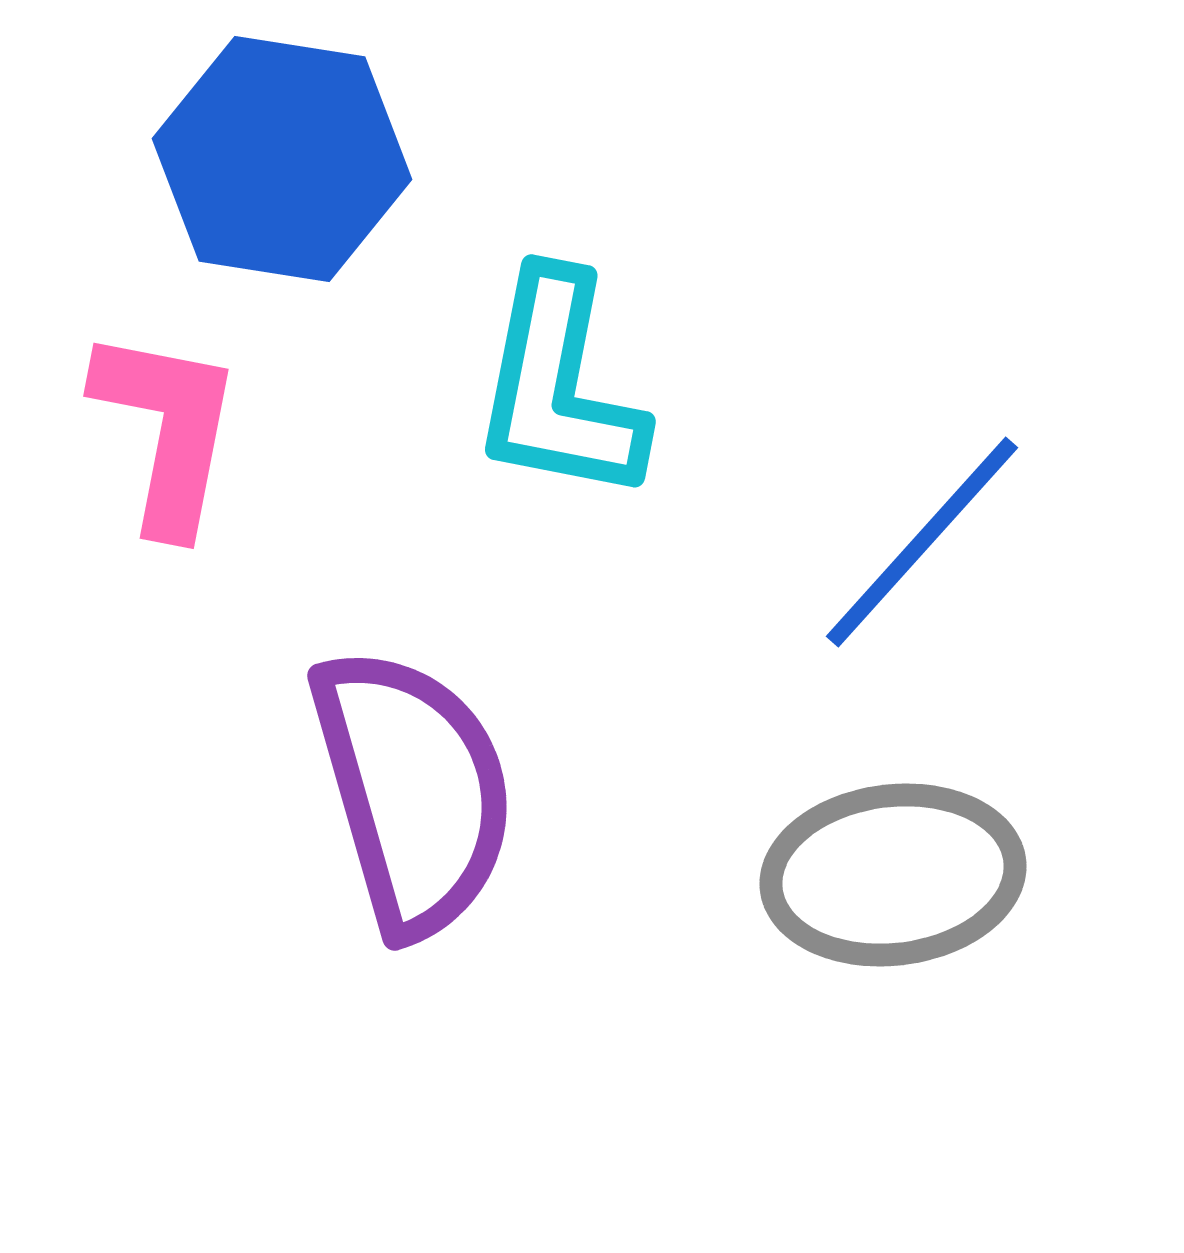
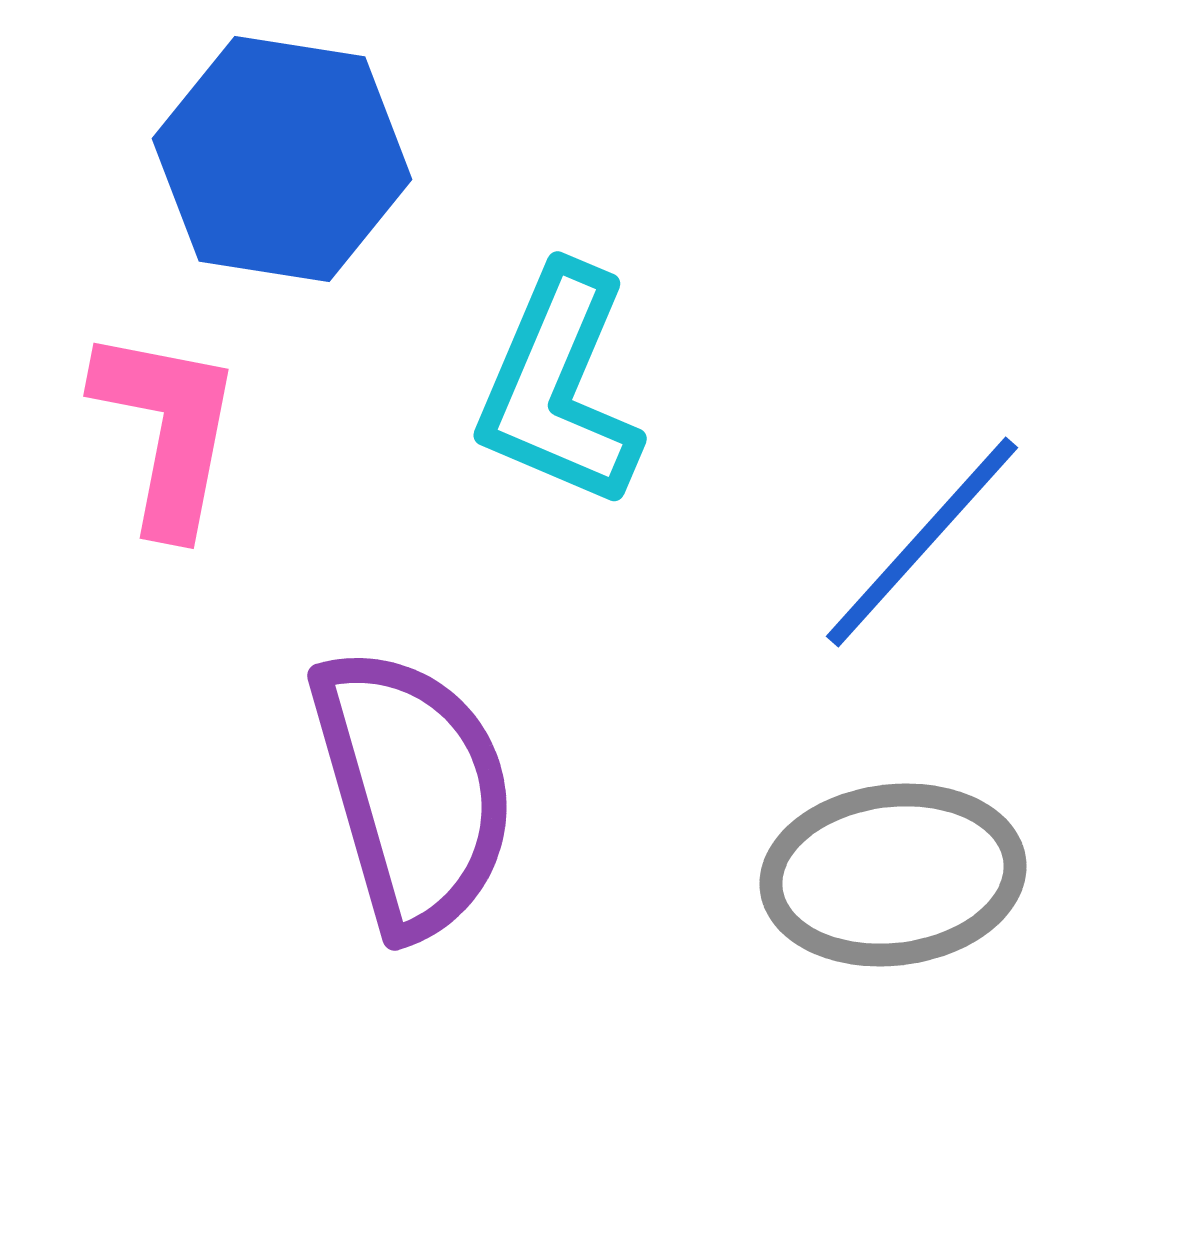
cyan L-shape: rotated 12 degrees clockwise
